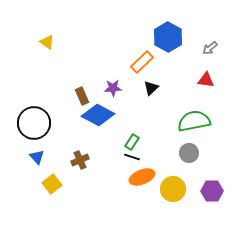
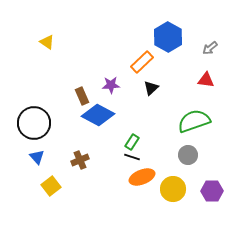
purple star: moved 2 px left, 3 px up
green semicircle: rotated 8 degrees counterclockwise
gray circle: moved 1 px left, 2 px down
yellow square: moved 1 px left, 2 px down
